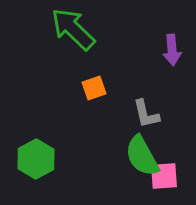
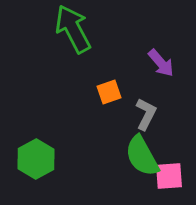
green arrow: rotated 18 degrees clockwise
purple arrow: moved 11 px left, 13 px down; rotated 36 degrees counterclockwise
orange square: moved 15 px right, 4 px down
gray L-shape: rotated 140 degrees counterclockwise
pink square: moved 5 px right
